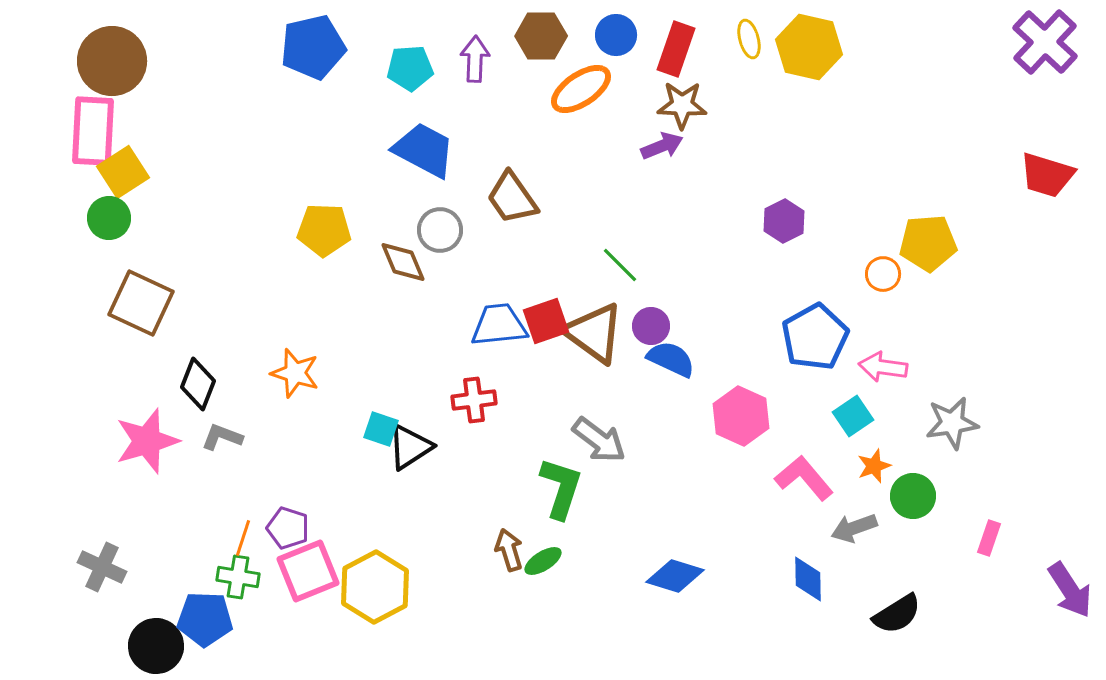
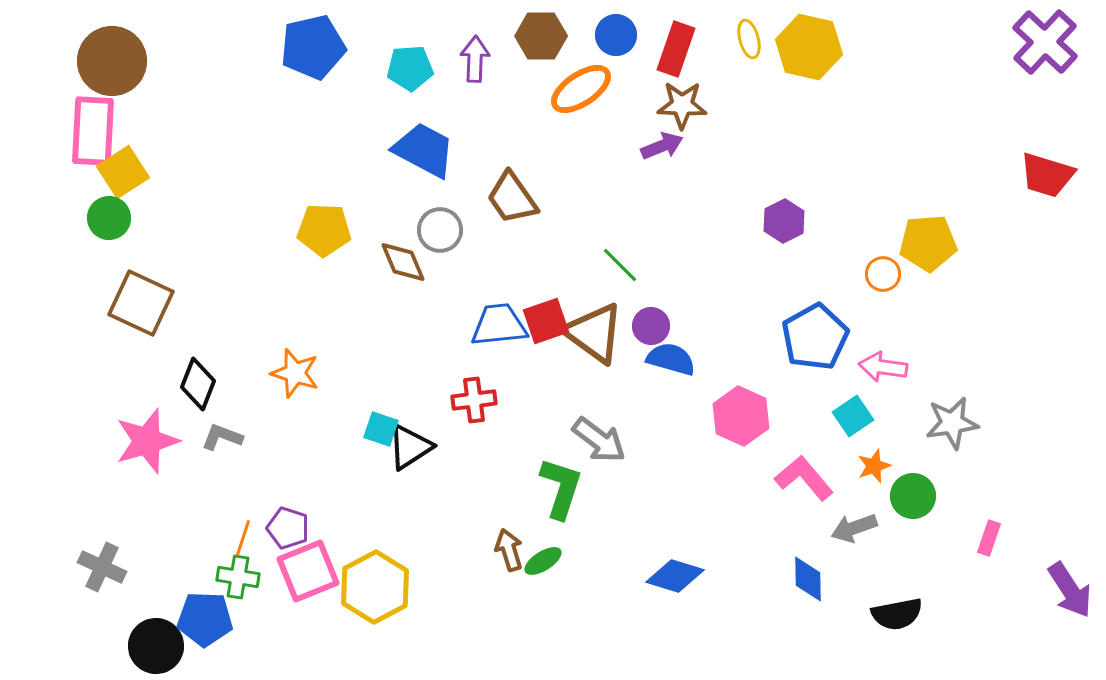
blue semicircle at (671, 359): rotated 9 degrees counterclockwise
black semicircle at (897, 614): rotated 21 degrees clockwise
